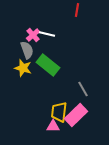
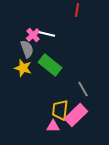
gray semicircle: moved 1 px up
green rectangle: moved 2 px right
yellow trapezoid: moved 1 px right, 2 px up
